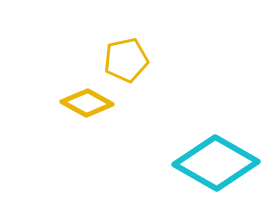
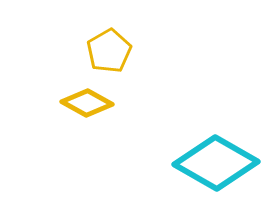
yellow pentagon: moved 17 px left, 9 px up; rotated 18 degrees counterclockwise
